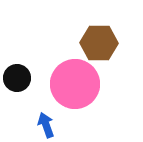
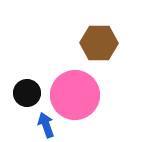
black circle: moved 10 px right, 15 px down
pink circle: moved 11 px down
